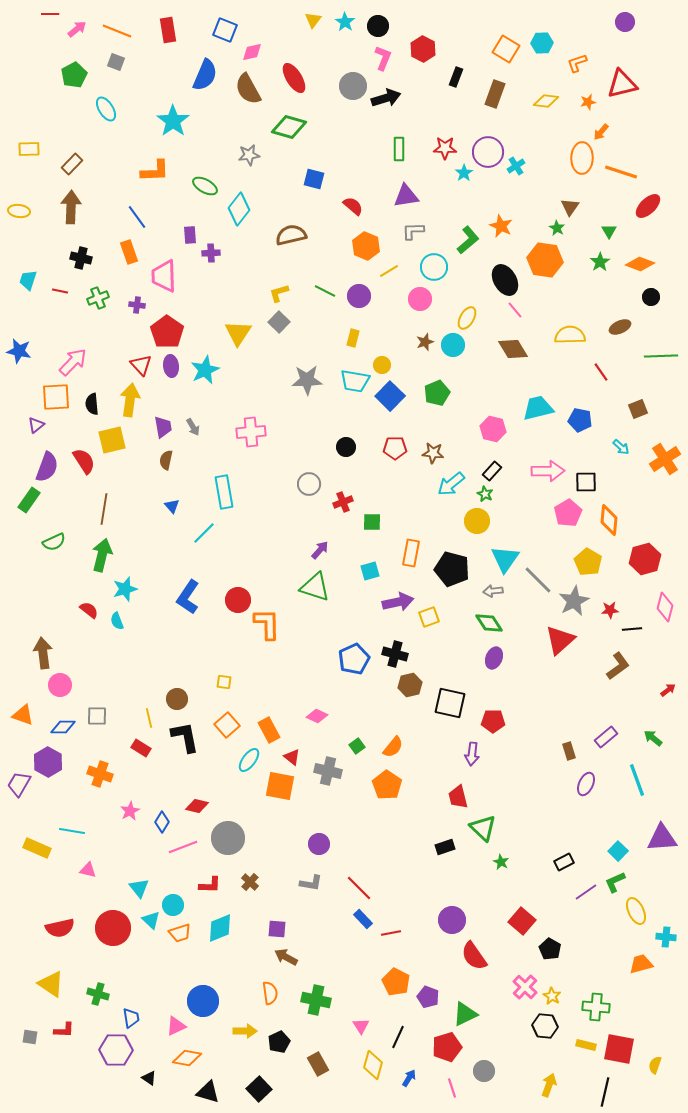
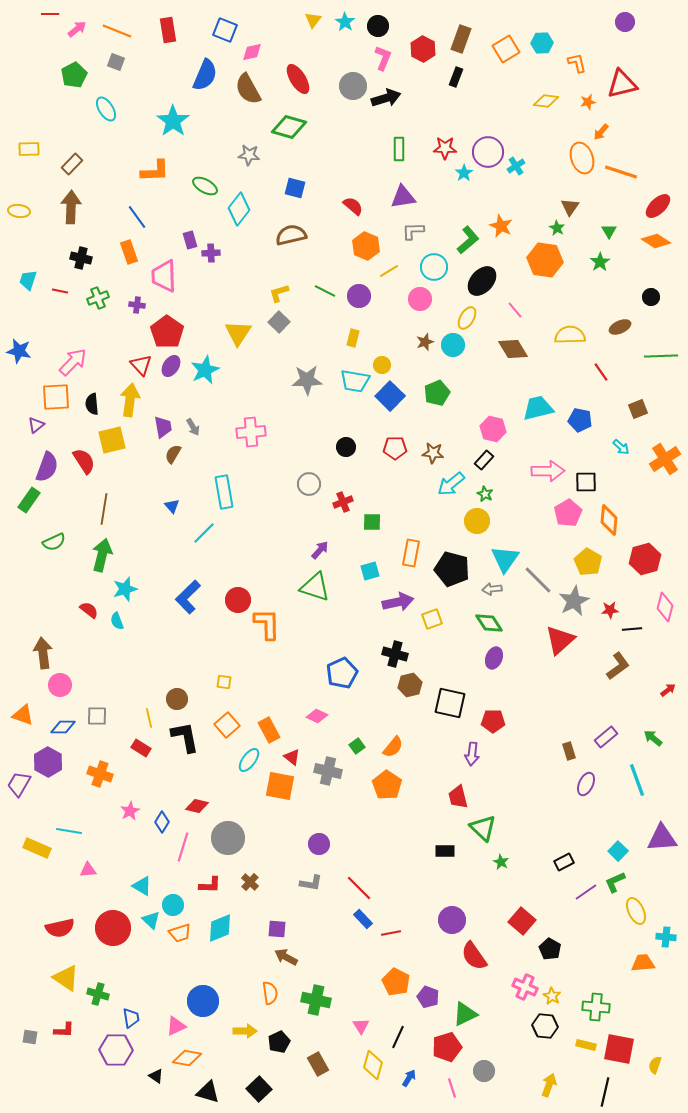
orange square at (506, 49): rotated 28 degrees clockwise
orange L-shape at (577, 63): rotated 95 degrees clockwise
red ellipse at (294, 78): moved 4 px right, 1 px down
brown rectangle at (495, 94): moved 34 px left, 55 px up
gray star at (249, 155): rotated 15 degrees clockwise
orange ellipse at (582, 158): rotated 20 degrees counterclockwise
blue square at (314, 179): moved 19 px left, 9 px down
purple triangle at (406, 196): moved 3 px left, 1 px down
red ellipse at (648, 206): moved 10 px right
purple rectangle at (190, 235): moved 5 px down; rotated 12 degrees counterclockwise
orange diamond at (640, 264): moved 16 px right, 23 px up; rotated 12 degrees clockwise
black ellipse at (505, 280): moved 23 px left, 1 px down; rotated 72 degrees clockwise
purple ellipse at (171, 366): rotated 40 degrees clockwise
brown semicircle at (166, 460): moved 7 px right, 6 px up; rotated 18 degrees clockwise
black rectangle at (492, 471): moved 8 px left, 11 px up
gray arrow at (493, 591): moved 1 px left, 2 px up
blue L-shape at (188, 597): rotated 12 degrees clockwise
yellow square at (429, 617): moved 3 px right, 2 px down
blue pentagon at (354, 659): moved 12 px left, 14 px down
cyan line at (72, 831): moved 3 px left
pink line at (183, 847): rotated 52 degrees counterclockwise
black rectangle at (445, 847): moved 4 px down; rotated 18 degrees clockwise
pink triangle at (88, 870): rotated 18 degrees counterclockwise
cyan triangle at (139, 888): moved 3 px right, 2 px up; rotated 20 degrees counterclockwise
orange trapezoid at (641, 964): moved 2 px right, 1 px up; rotated 10 degrees clockwise
yellow triangle at (51, 984): moved 15 px right, 6 px up
pink cross at (525, 987): rotated 20 degrees counterclockwise
black triangle at (149, 1078): moved 7 px right, 2 px up
